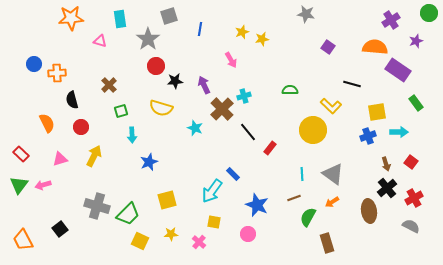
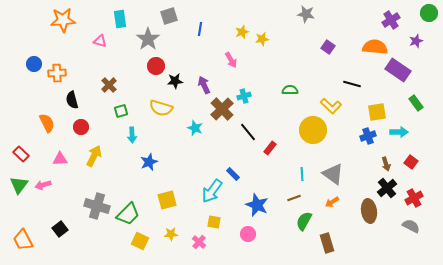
orange star at (71, 18): moved 8 px left, 2 px down
pink triangle at (60, 159): rotated 14 degrees clockwise
green semicircle at (308, 217): moved 4 px left, 4 px down
